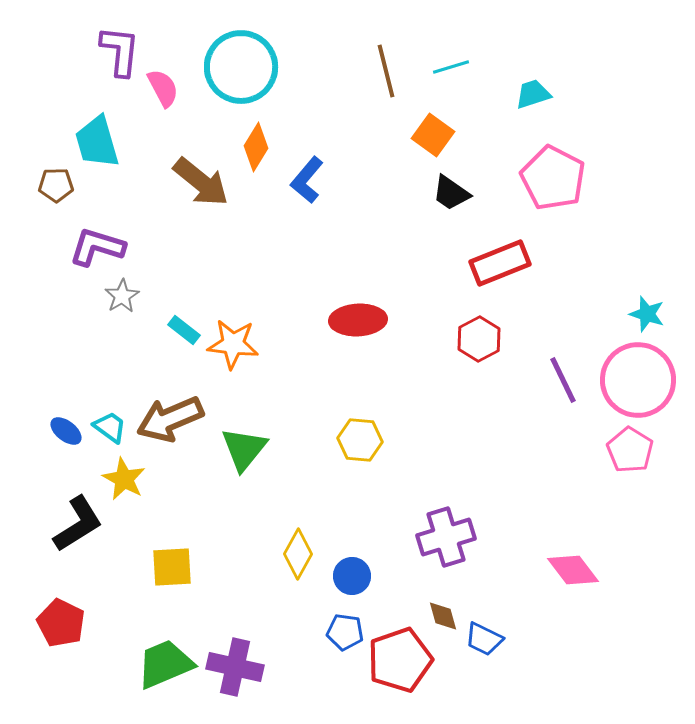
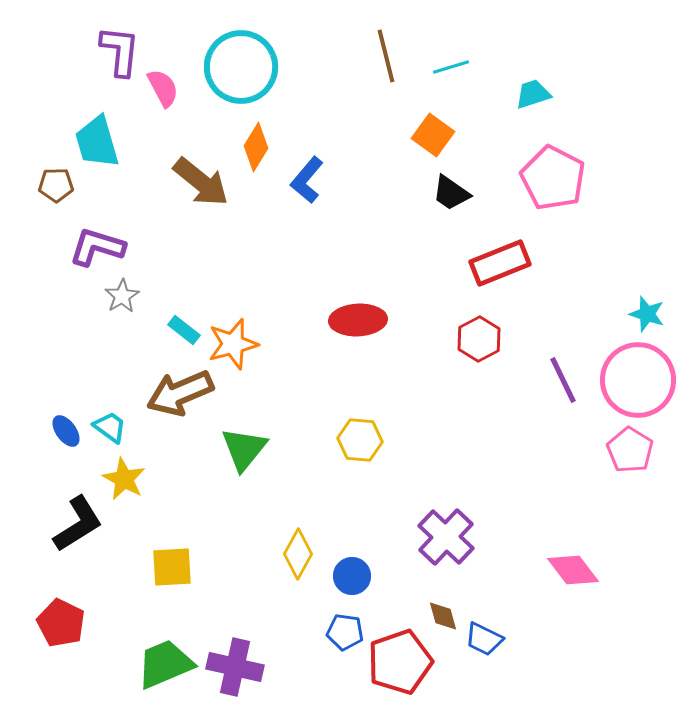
brown line at (386, 71): moved 15 px up
orange star at (233, 344): rotated 21 degrees counterclockwise
brown arrow at (170, 419): moved 10 px right, 26 px up
blue ellipse at (66, 431): rotated 16 degrees clockwise
purple cross at (446, 537): rotated 30 degrees counterclockwise
red pentagon at (400, 660): moved 2 px down
